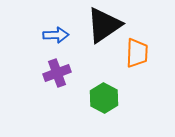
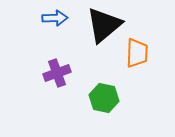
black triangle: rotated 6 degrees counterclockwise
blue arrow: moved 1 px left, 17 px up
green hexagon: rotated 16 degrees counterclockwise
